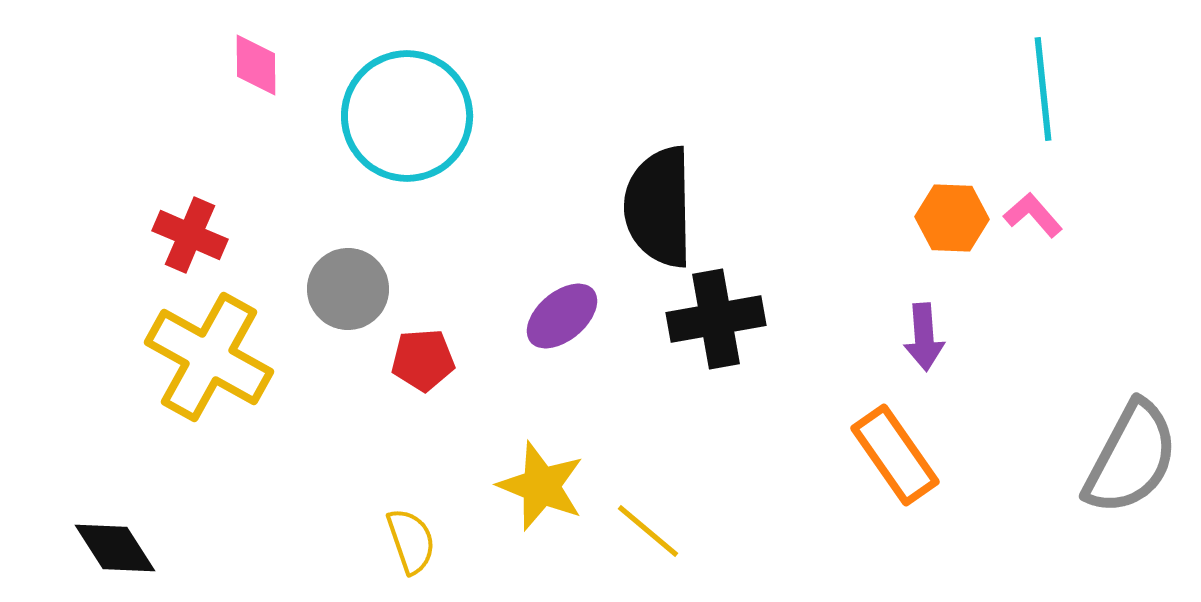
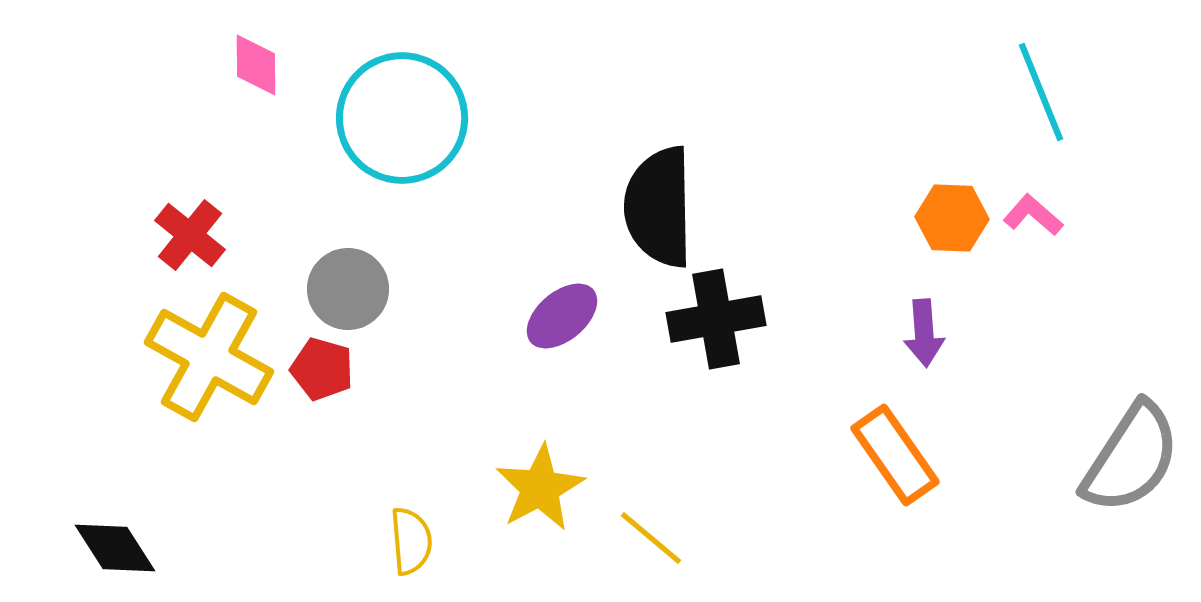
cyan line: moved 2 px left, 3 px down; rotated 16 degrees counterclockwise
cyan circle: moved 5 px left, 2 px down
pink L-shape: rotated 8 degrees counterclockwise
red cross: rotated 16 degrees clockwise
purple arrow: moved 4 px up
red pentagon: moved 101 px left, 9 px down; rotated 20 degrees clockwise
gray semicircle: rotated 5 degrees clockwise
yellow star: moved 1 px left, 2 px down; rotated 22 degrees clockwise
yellow line: moved 3 px right, 7 px down
yellow semicircle: rotated 14 degrees clockwise
